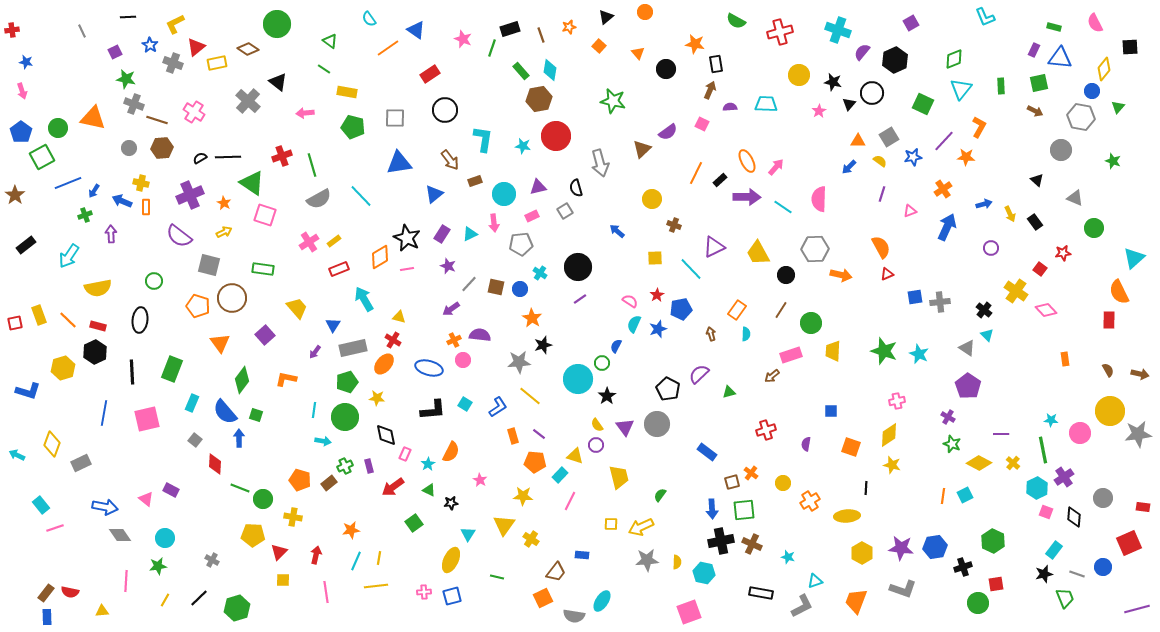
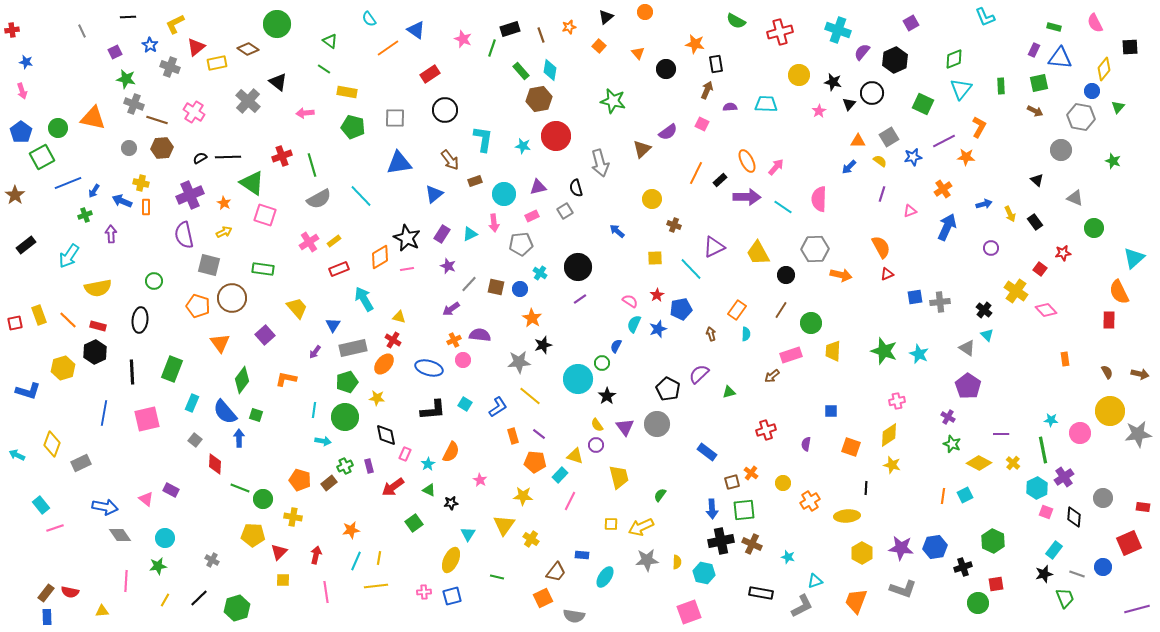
gray cross at (173, 63): moved 3 px left, 4 px down
brown arrow at (710, 90): moved 3 px left
purple line at (944, 141): rotated 20 degrees clockwise
purple semicircle at (179, 236): moved 5 px right, 1 px up; rotated 40 degrees clockwise
brown semicircle at (1108, 370): moved 1 px left, 2 px down
cyan ellipse at (602, 601): moved 3 px right, 24 px up
